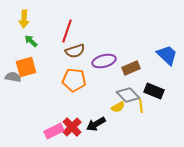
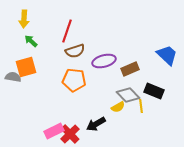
brown rectangle: moved 1 px left, 1 px down
red cross: moved 2 px left, 7 px down
